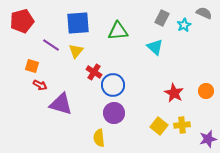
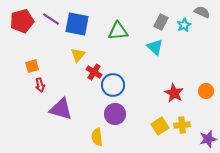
gray semicircle: moved 2 px left, 1 px up
gray rectangle: moved 1 px left, 4 px down
blue square: moved 1 px left, 1 px down; rotated 15 degrees clockwise
purple line: moved 26 px up
yellow triangle: moved 2 px right, 4 px down
orange square: rotated 32 degrees counterclockwise
red arrow: rotated 48 degrees clockwise
purple triangle: moved 5 px down
purple circle: moved 1 px right, 1 px down
yellow square: moved 1 px right; rotated 18 degrees clockwise
yellow semicircle: moved 2 px left, 1 px up
